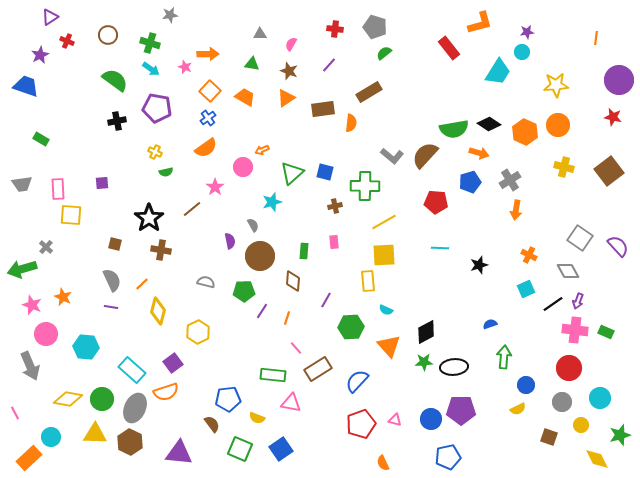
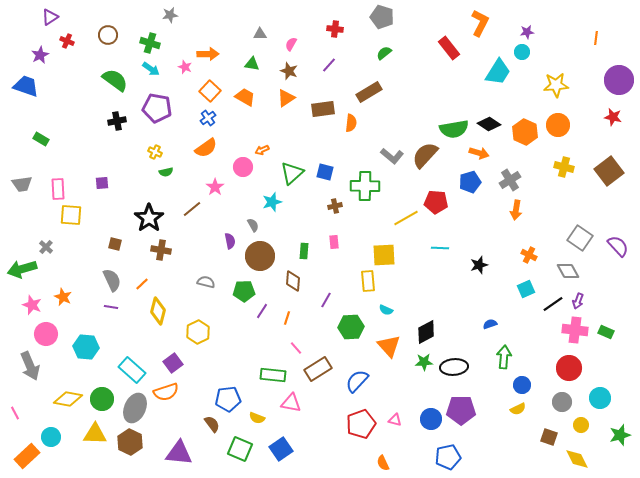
orange L-shape at (480, 23): rotated 48 degrees counterclockwise
gray pentagon at (375, 27): moved 7 px right, 10 px up
yellow line at (384, 222): moved 22 px right, 4 px up
blue circle at (526, 385): moved 4 px left
orange rectangle at (29, 458): moved 2 px left, 2 px up
yellow diamond at (597, 459): moved 20 px left
